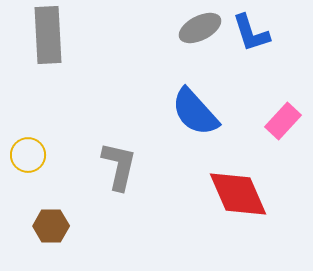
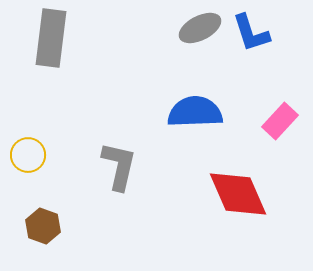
gray rectangle: moved 3 px right, 3 px down; rotated 10 degrees clockwise
blue semicircle: rotated 130 degrees clockwise
pink rectangle: moved 3 px left
brown hexagon: moved 8 px left; rotated 20 degrees clockwise
